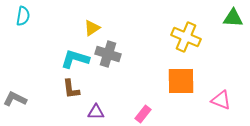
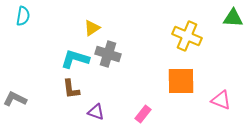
yellow cross: moved 1 px right, 1 px up
purple triangle: rotated 18 degrees clockwise
